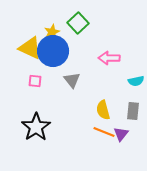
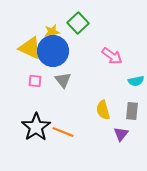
yellow star: rotated 14 degrees clockwise
pink arrow: moved 3 px right, 2 px up; rotated 145 degrees counterclockwise
gray triangle: moved 9 px left
gray rectangle: moved 1 px left
orange line: moved 41 px left
